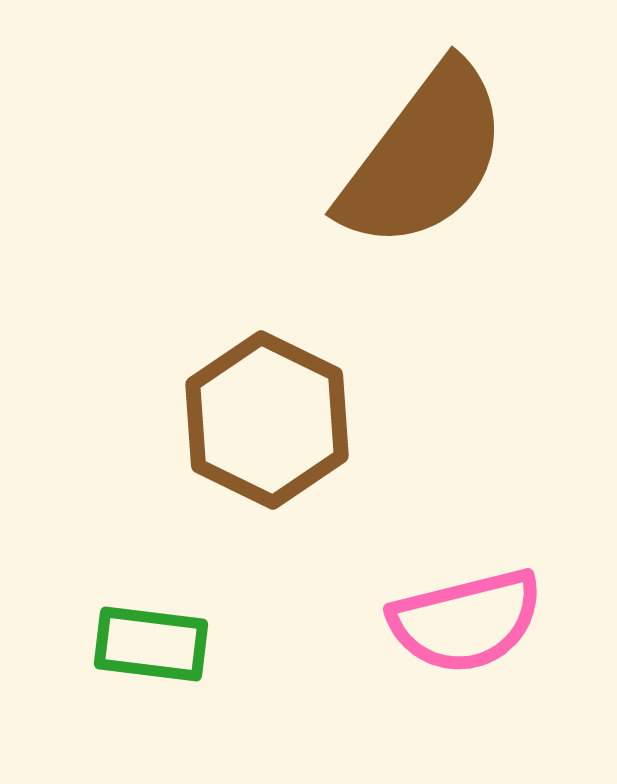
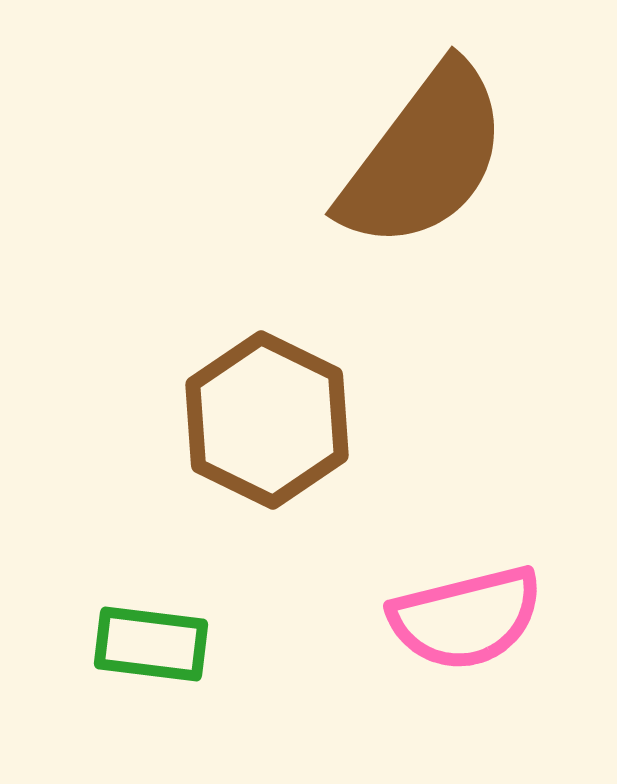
pink semicircle: moved 3 px up
